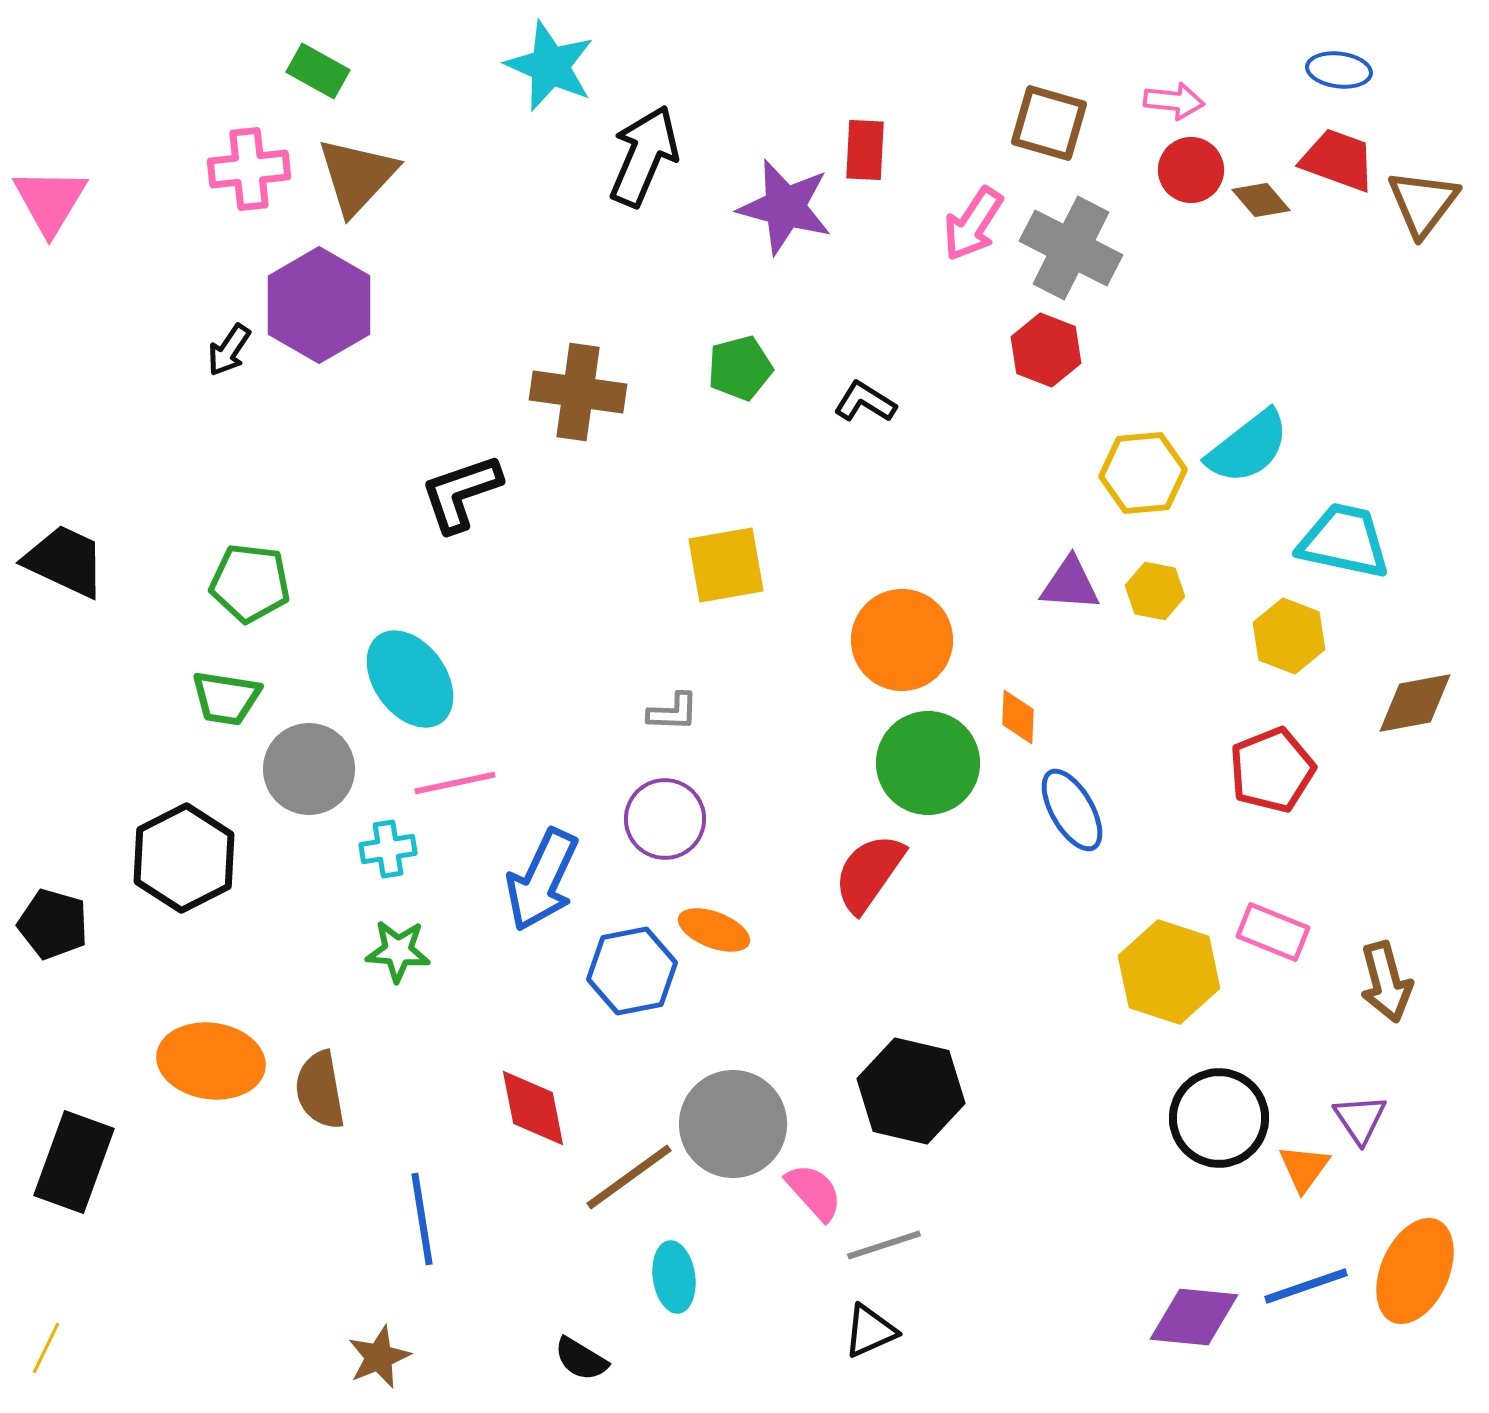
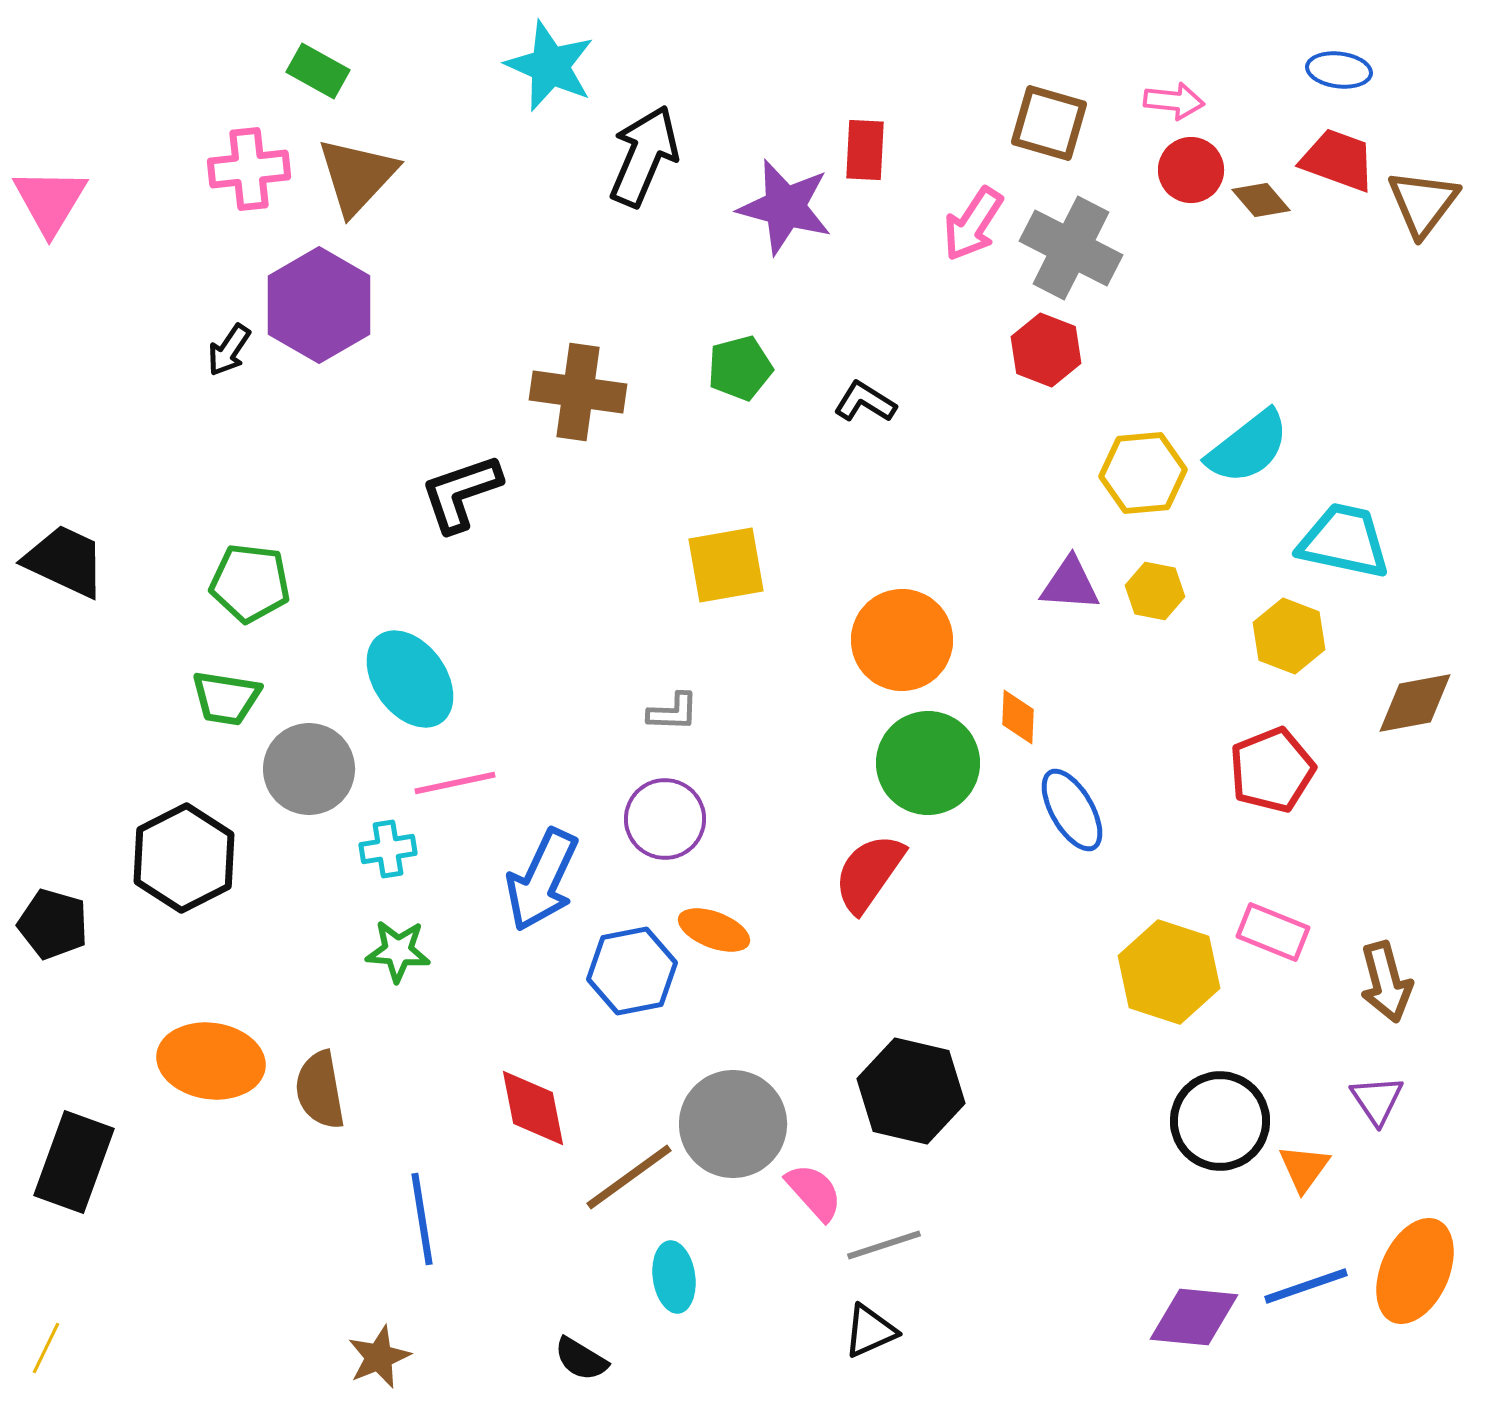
black circle at (1219, 1118): moved 1 px right, 3 px down
purple triangle at (1360, 1119): moved 17 px right, 19 px up
